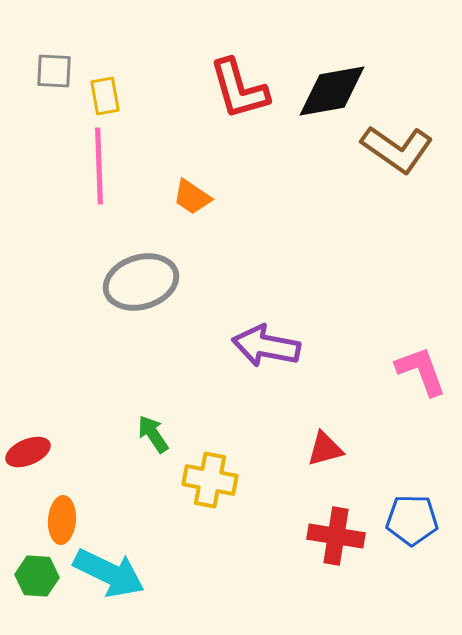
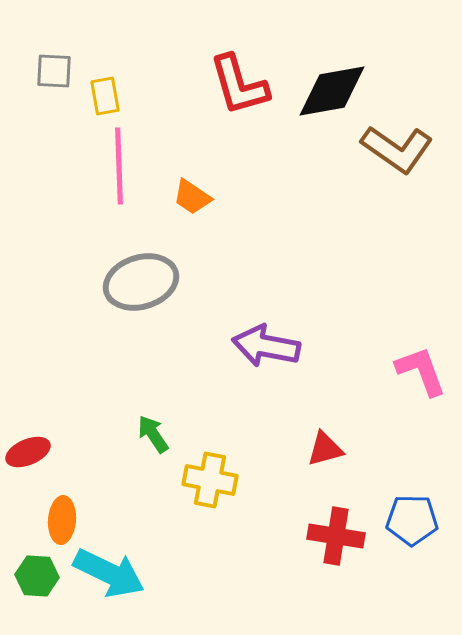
red L-shape: moved 4 px up
pink line: moved 20 px right
